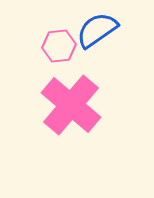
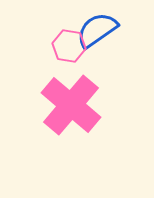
pink hexagon: moved 10 px right; rotated 16 degrees clockwise
